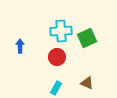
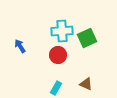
cyan cross: moved 1 px right
blue arrow: rotated 32 degrees counterclockwise
red circle: moved 1 px right, 2 px up
brown triangle: moved 1 px left, 1 px down
